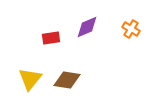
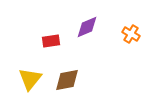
orange cross: moved 5 px down
red rectangle: moved 3 px down
brown diamond: rotated 20 degrees counterclockwise
